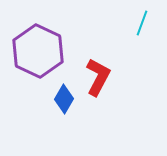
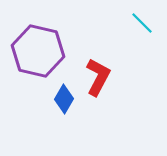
cyan line: rotated 65 degrees counterclockwise
purple hexagon: rotated 12 degrees counterclockwise
